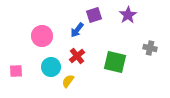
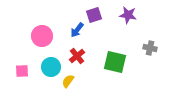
purple star: rotated 30 degrees counterclockwise
pink square: moved 6 px right
